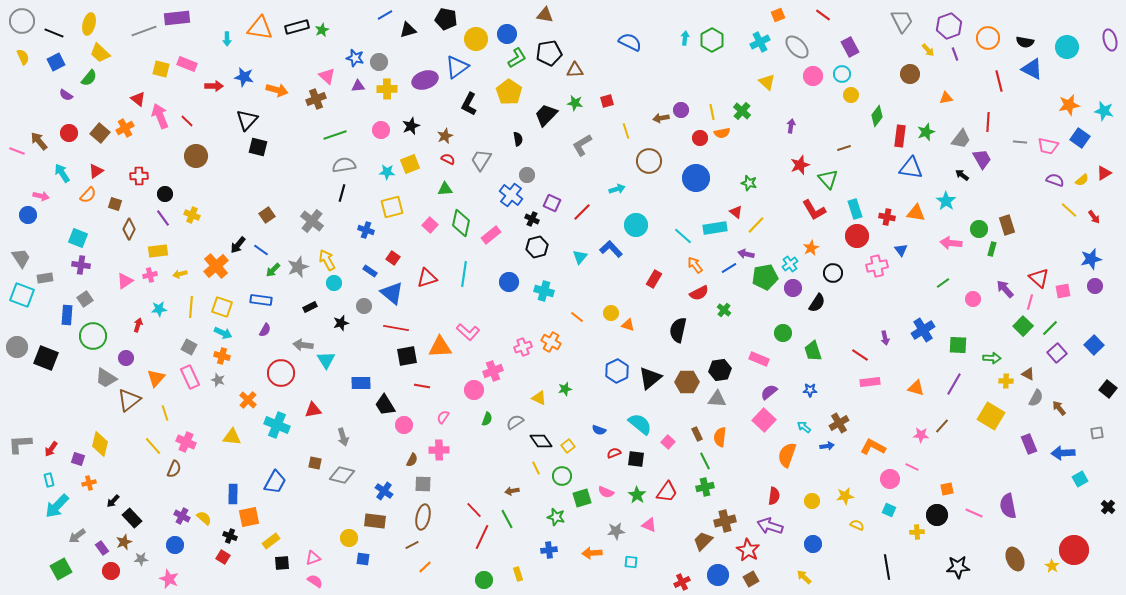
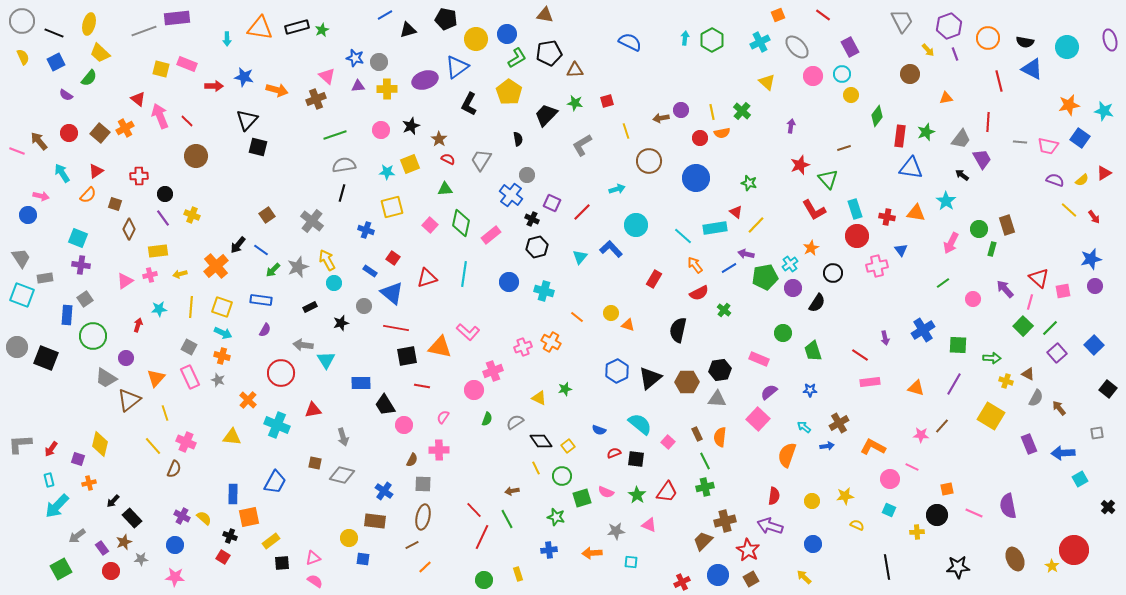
brown star at (445, 136): moved 6 px left, 3 px down; rotated 14 degrees counterclockwise
pink arrow at (951, 243): rotated 70 degrees counterclockwise
orange triangle at (440, 347): rotated 15 degrees clockwise
yellow cross at (1006, 381): rotated 16 degrees clockwise
pink square at (764, 420): moved 6 px left, 1 px up
pink star at (169, 579): moved 6 px right, 2 px up; rotated 18 degrees counterclockwise
